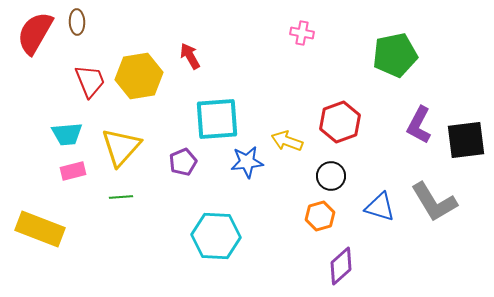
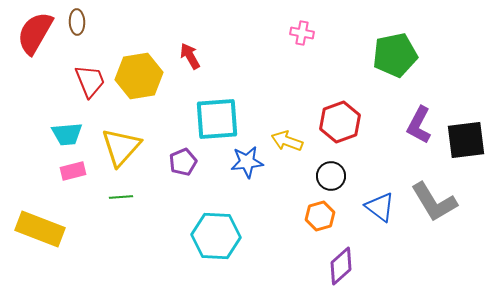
blue triangle: rotated 20 degrees clockwise
